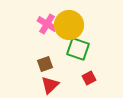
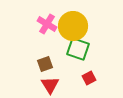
yellow circle: moved 4 px right, 1 px down
red triangle: rotated 18 degrees counterclockwise
